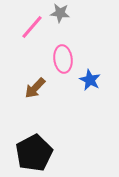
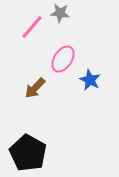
pink ellipse: rotated 40 degrees clockwise
black pentagon: moved 6 px left; rotated 15 degrees counterclockwise
